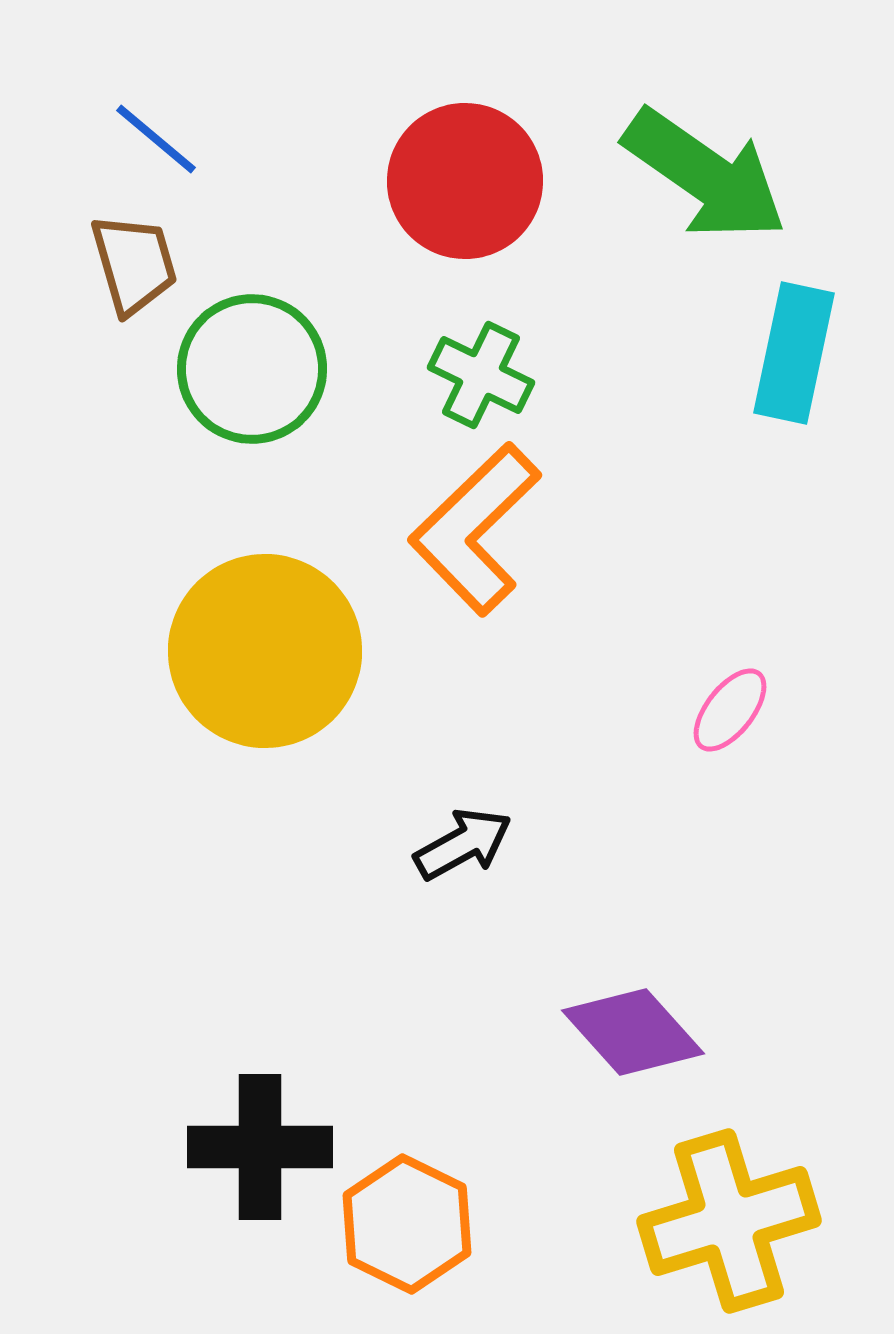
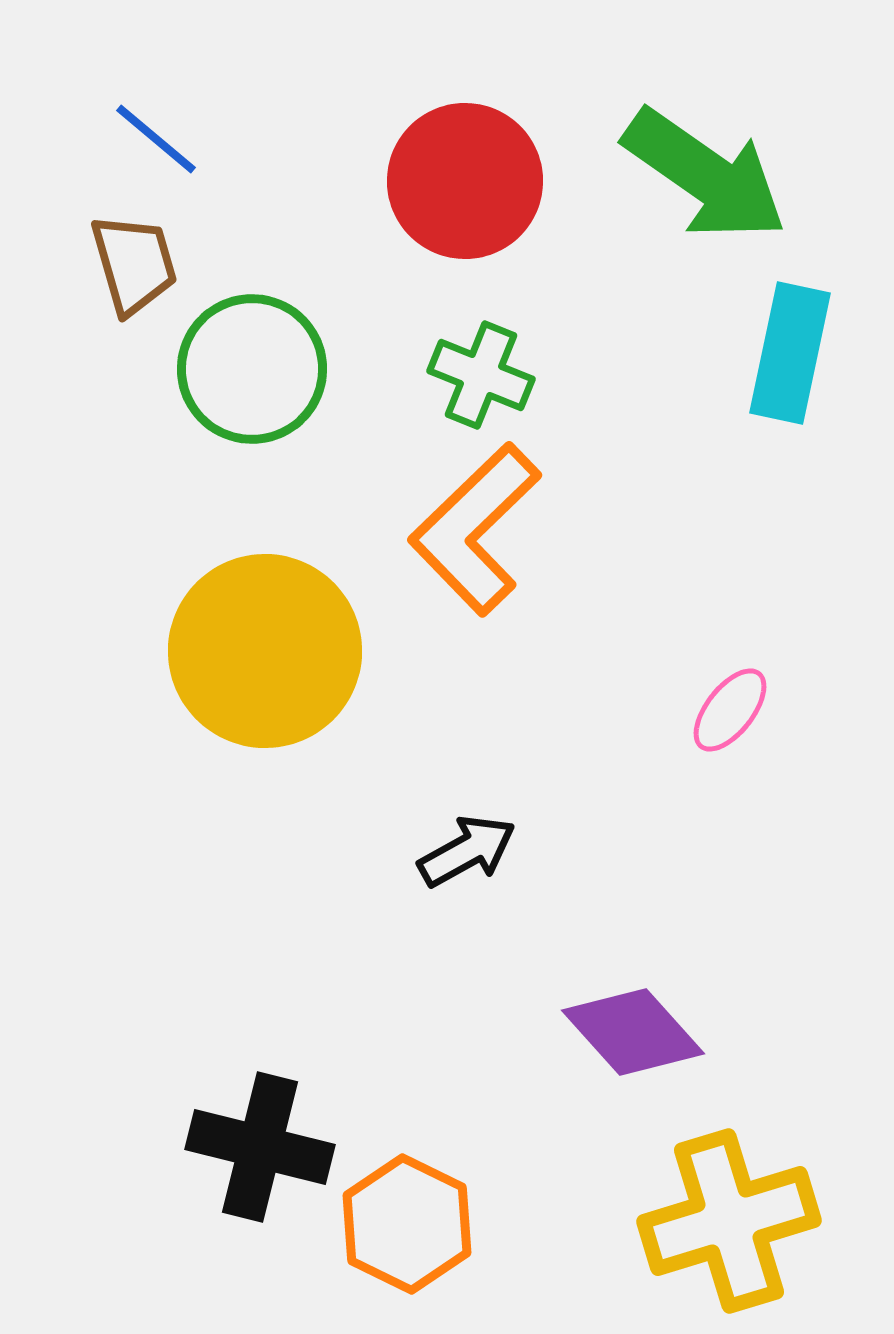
cyan rectangle: moved 4 px left
green cross: rotated 4 degrees counterclockwise
black arrow: moved 4 px right, 7 px down
black cross: rotated 14 degrees clockwise
